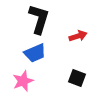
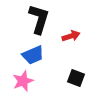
red arrow: moved 7 px left
blue trapezoid: moved 2 px left, 2 px down
black square: moved 1 px left
